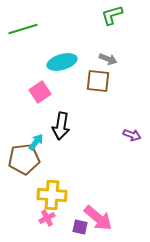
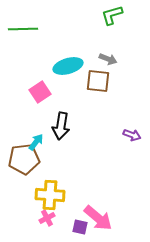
green line: rotated 16 degrees clockwise
cyan ellipse: moved 6 px right, 4 px down
yellow cross: moved 2 px left
